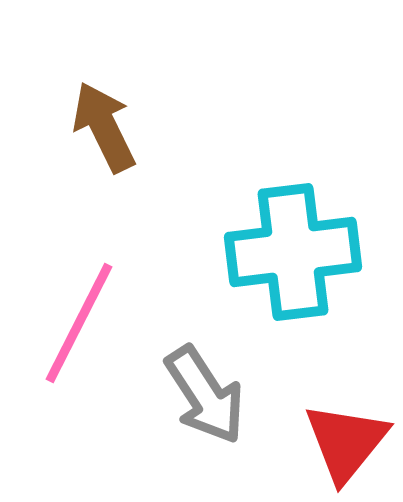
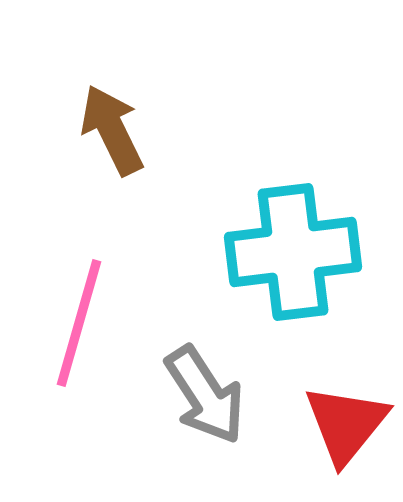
brown arrow: moved 8 px right, 3 px down
pink line: rotated 11 degrees counterclockwise
red triangle: moved 18 px up
